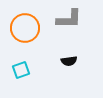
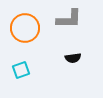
black semicircle: moved 4 px right, 3 px up
